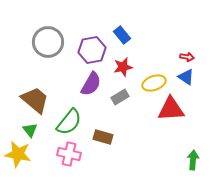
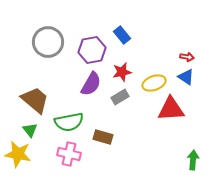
red star: moved 1 px left, 5 px down
green semicircle: rotated 40 degrees clockwise
